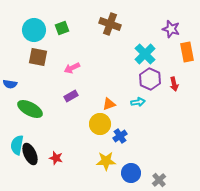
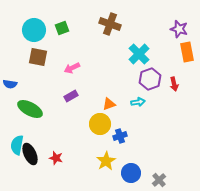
purple star: moved 8 px right
cyan cross: moved 6 px left
purple hexagon: rotated 15 degrees clockwise
blue cross: rotated 16 degrees clockwise
yellow star: rotated 30 degrees counterclockwise
